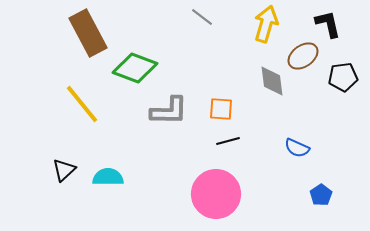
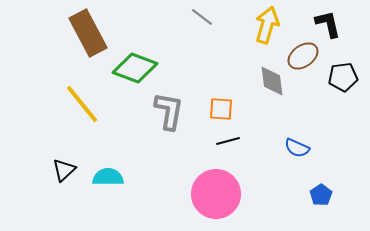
yellow arrow: moved 1 px right, 1 px down
gray L-shape: rotated 81 degrees counterclockwise
